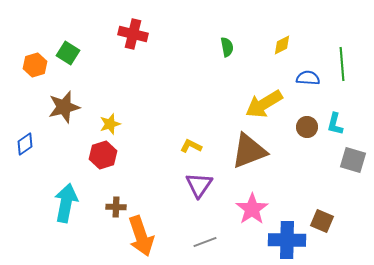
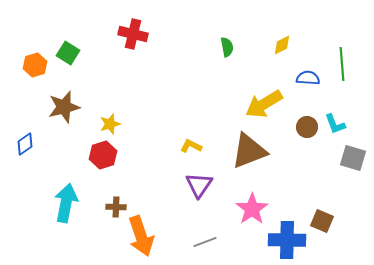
cyan L-shape: rotated 35 degrees counterclockwise
gray square: moved 2 px up
